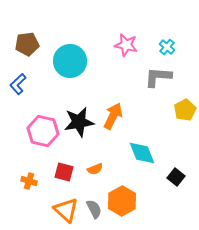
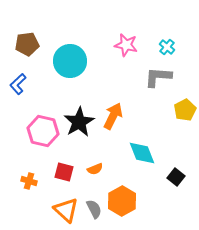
black star: rotated 20 degrees counterclockwise
